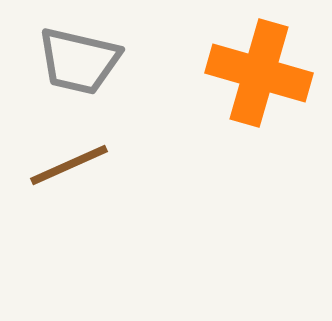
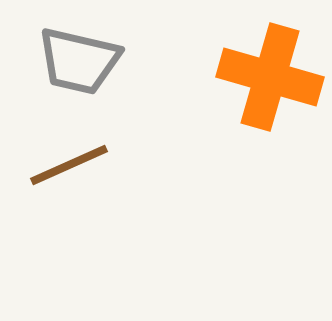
orange cross: moved 11 px right, 4 px down
